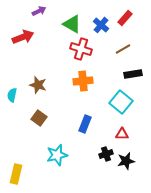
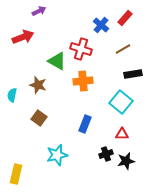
green triangle: moved 15 px left, 37 px down
